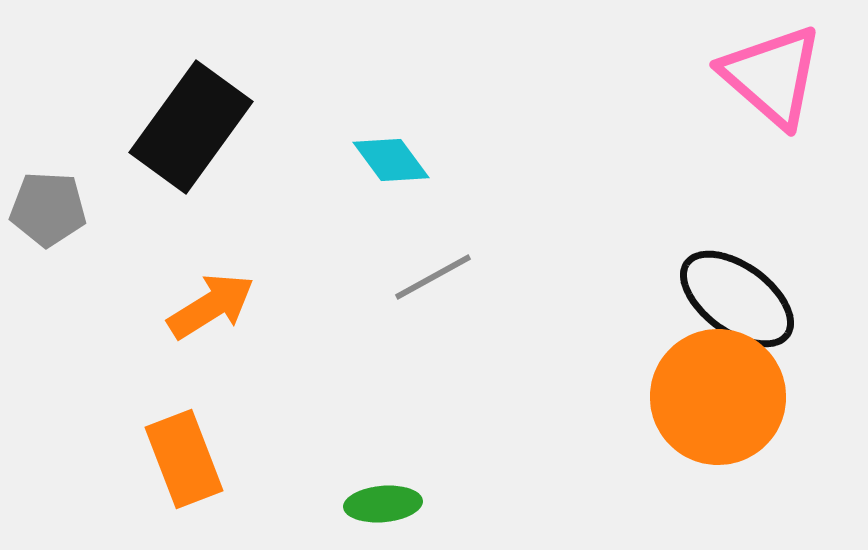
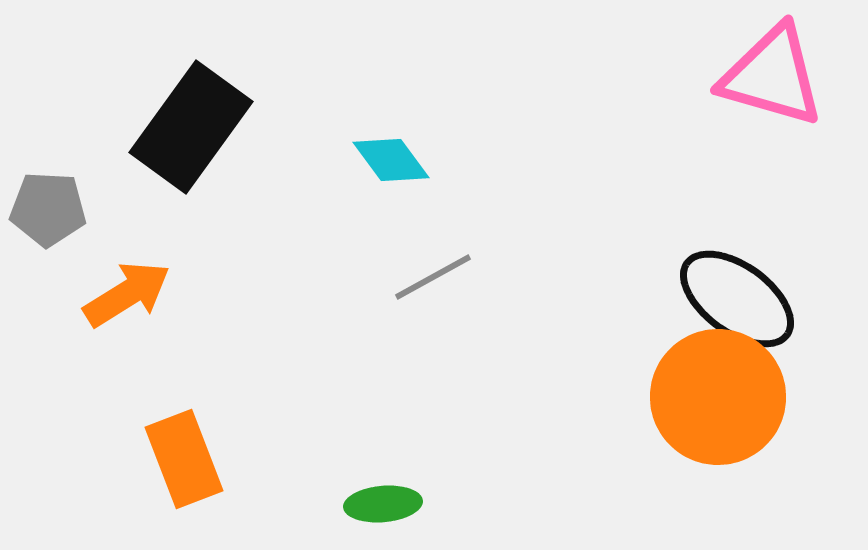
pink triangle: rotated 25 degrees counterclockwise
orange arrow: moved 84 px left, 12 px up
